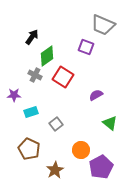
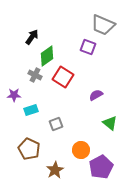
purple square: moved 2 px right
cyan rectangle: moved 2 px up
gray square: rotated 16 degrees clockwise
